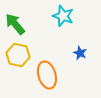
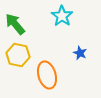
cyan star: moved 1 px left; rotated 15 degrees clockwise
